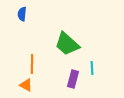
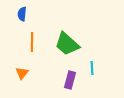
orange line: moved 22 px up
purple rectangle: moved 3 px left, 1 px down
orange triangle: moved 4 px left, 12 px up; rotated 40 degrees clockwise
